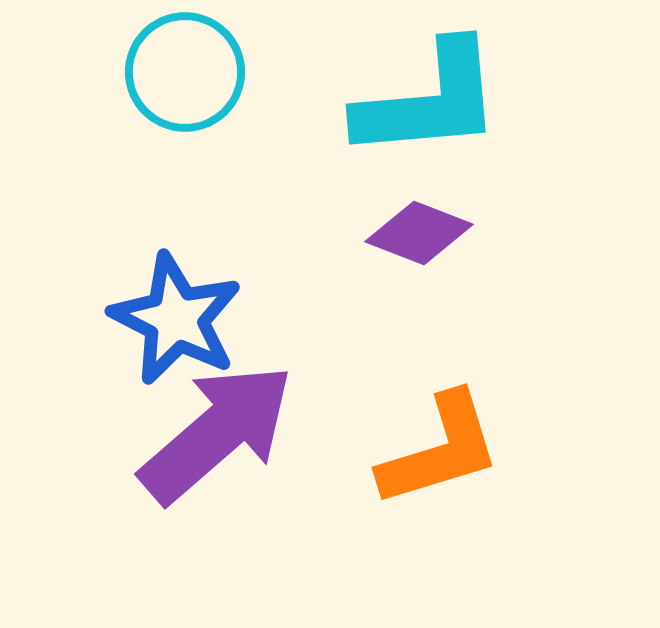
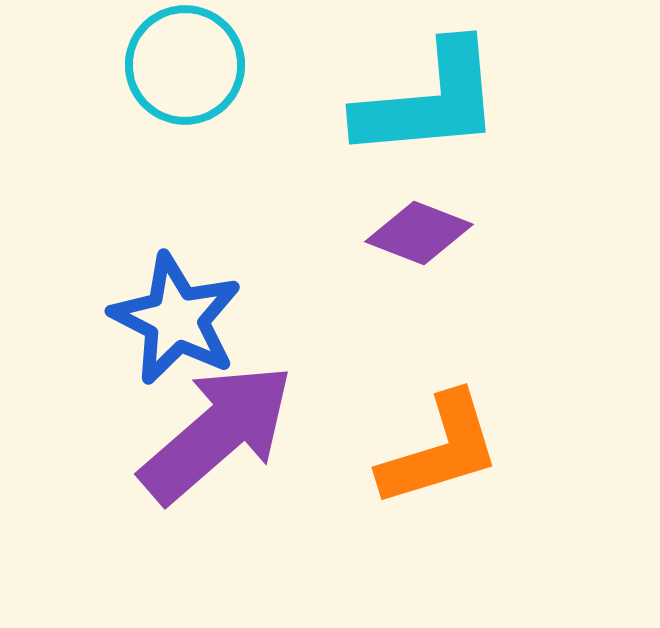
cyan circle: moved 7 px up
